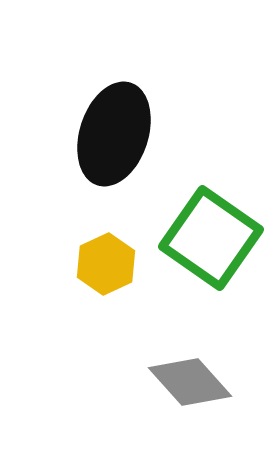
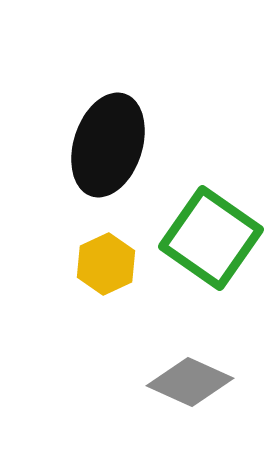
black ellipse: moved 6 px left, 11 px down
gray diamond: rotated 24 degrees counterclockwise
